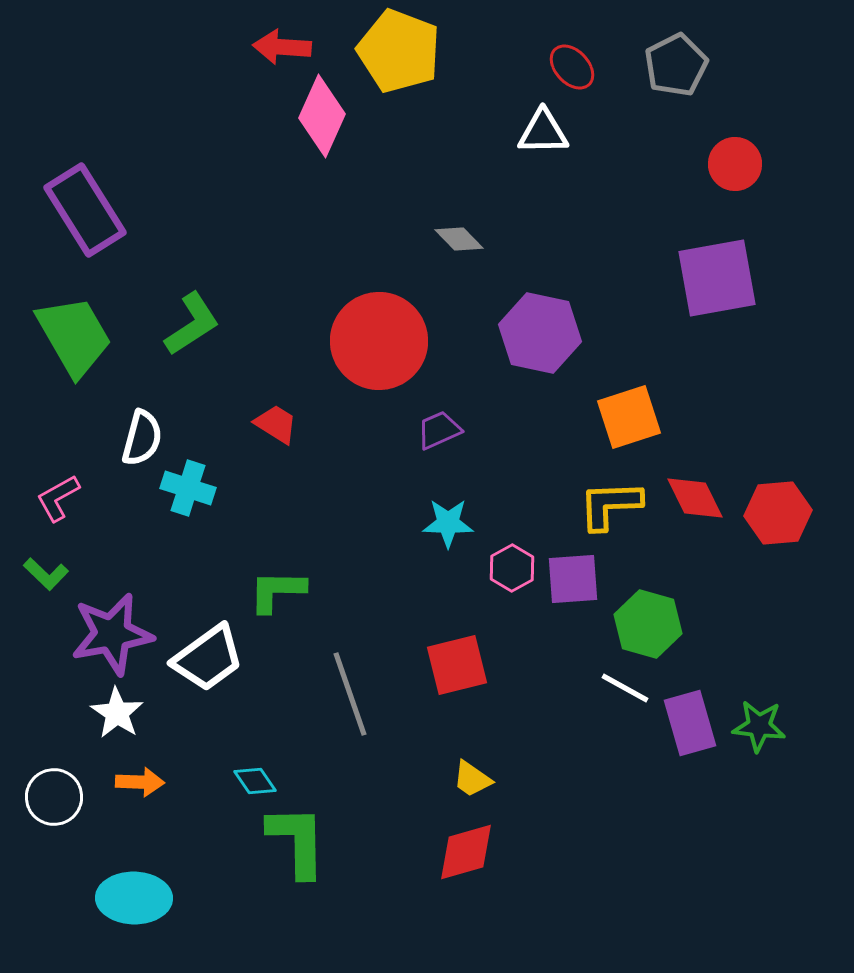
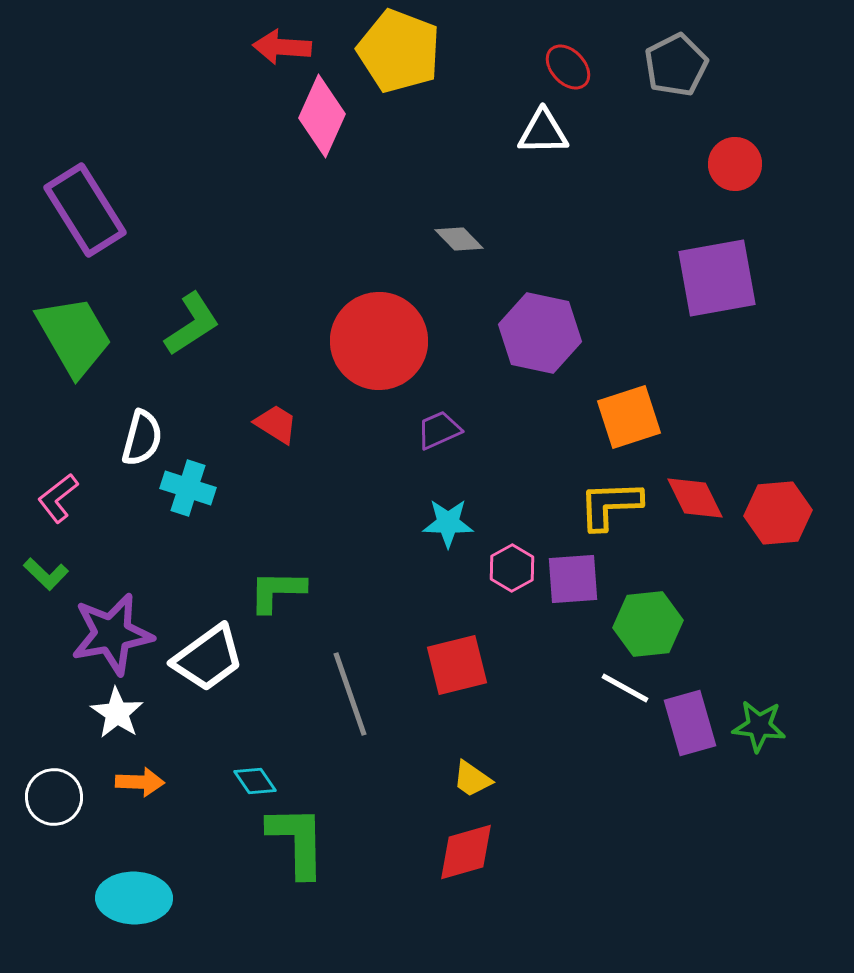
red ellipse at (572, 67): moved 4 px left
pink L-shape at (58, 498): rotated 9 degrees counterclockwise
green hexagon at (648, 624): rotated 22 degrees counterclockwise
